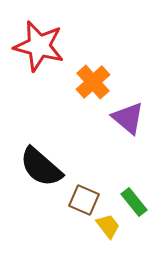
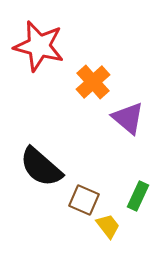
green rectangle: moved 4 px right, 6 px up; rotated 64 degrees clockwise
